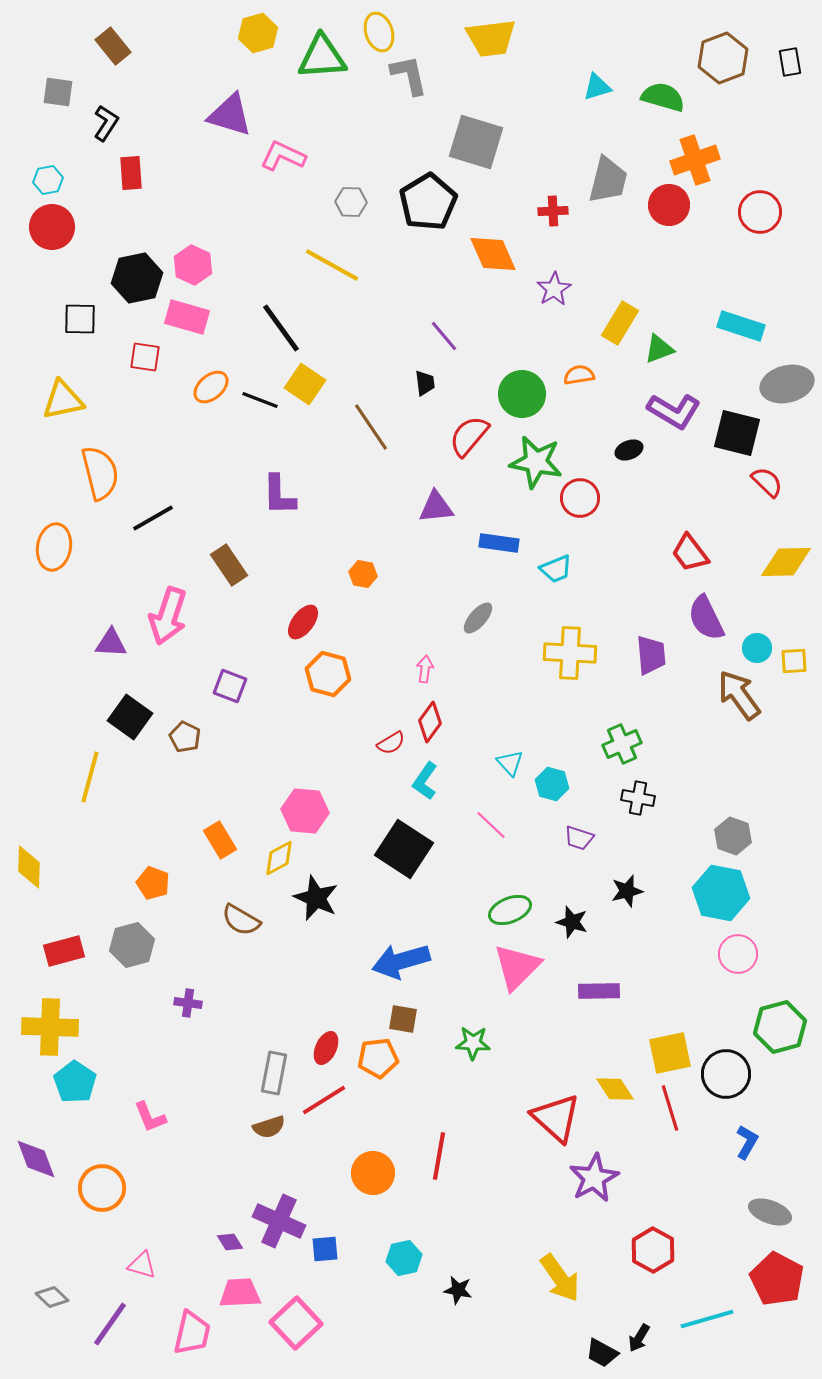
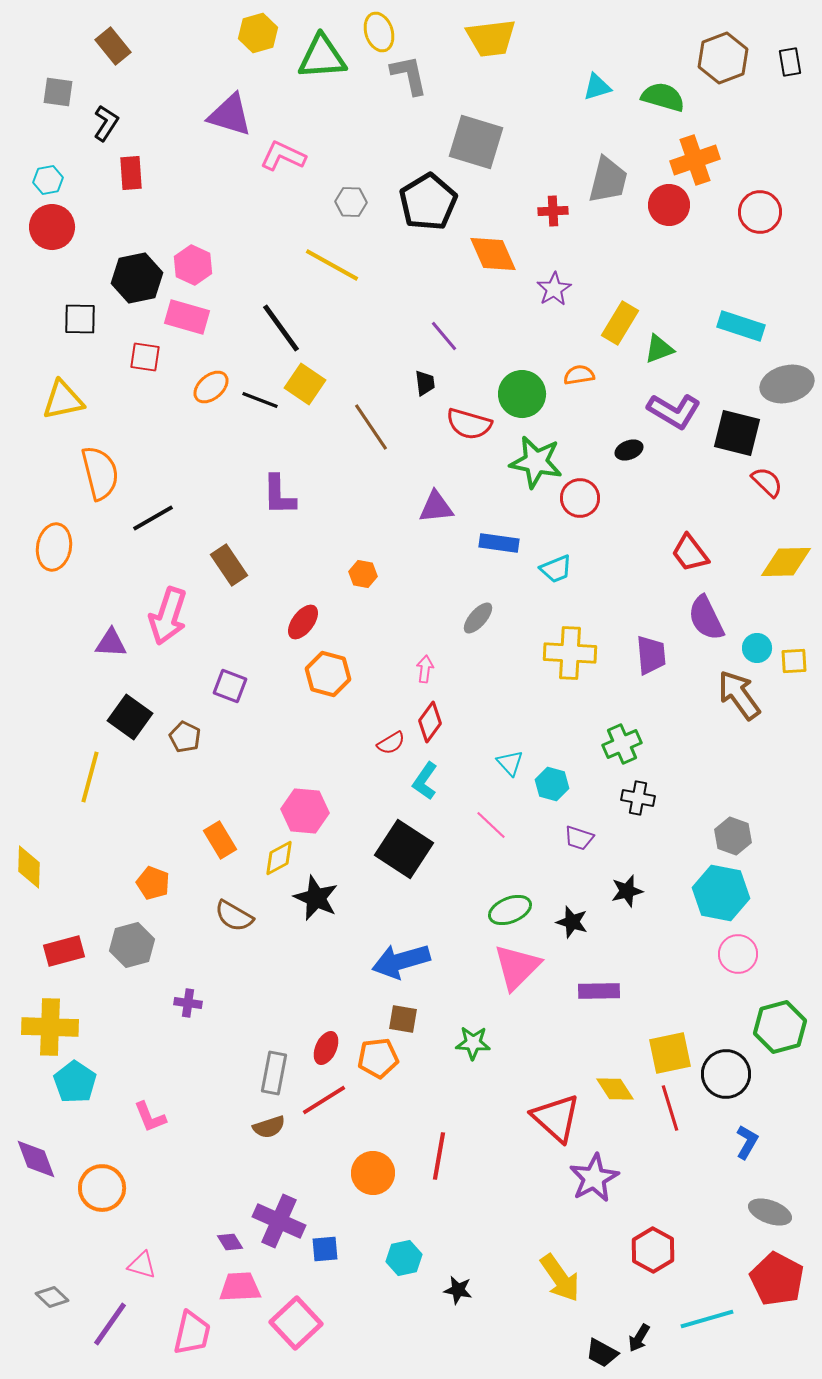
red semicircle at (469, 436): moved 12 px up; rotated 114 degrees counterclockwise
brown semicircle at (241, 920): moved 7 px left, 4 px up
pink trapezoid at (240, 1293): moved 6 px up
